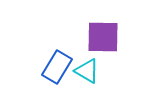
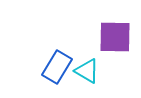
purple square: moved 12 px right
